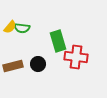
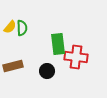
green semicircle: rotated 98 degrees counterclockwise
green rectangle: moved 3 px down; rotated 10 degrees clockwise
black circle: moved 9 px right, 7 px down
